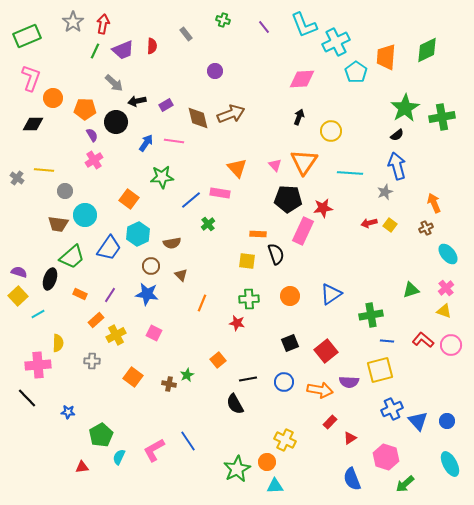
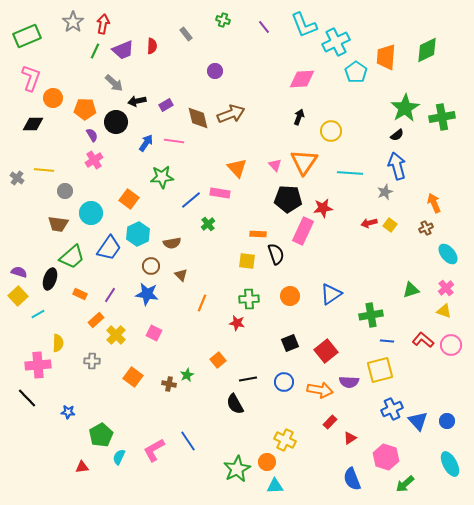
cyan circle at (85, 215): moved 6 px right, 2 px up
yellow cross at (116, 335): rotated 18 degrees counterclockwise
